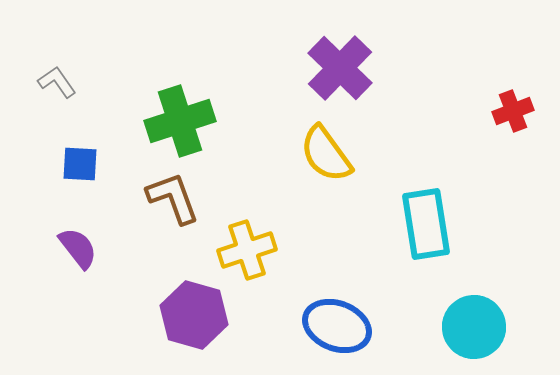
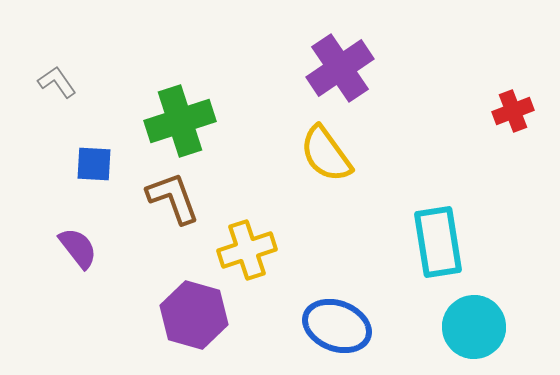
purple cross: rotated 12 degrees clockwise
blue square: moved 14 px right
cyan rectangle: moved 12 px right, 18 px down
